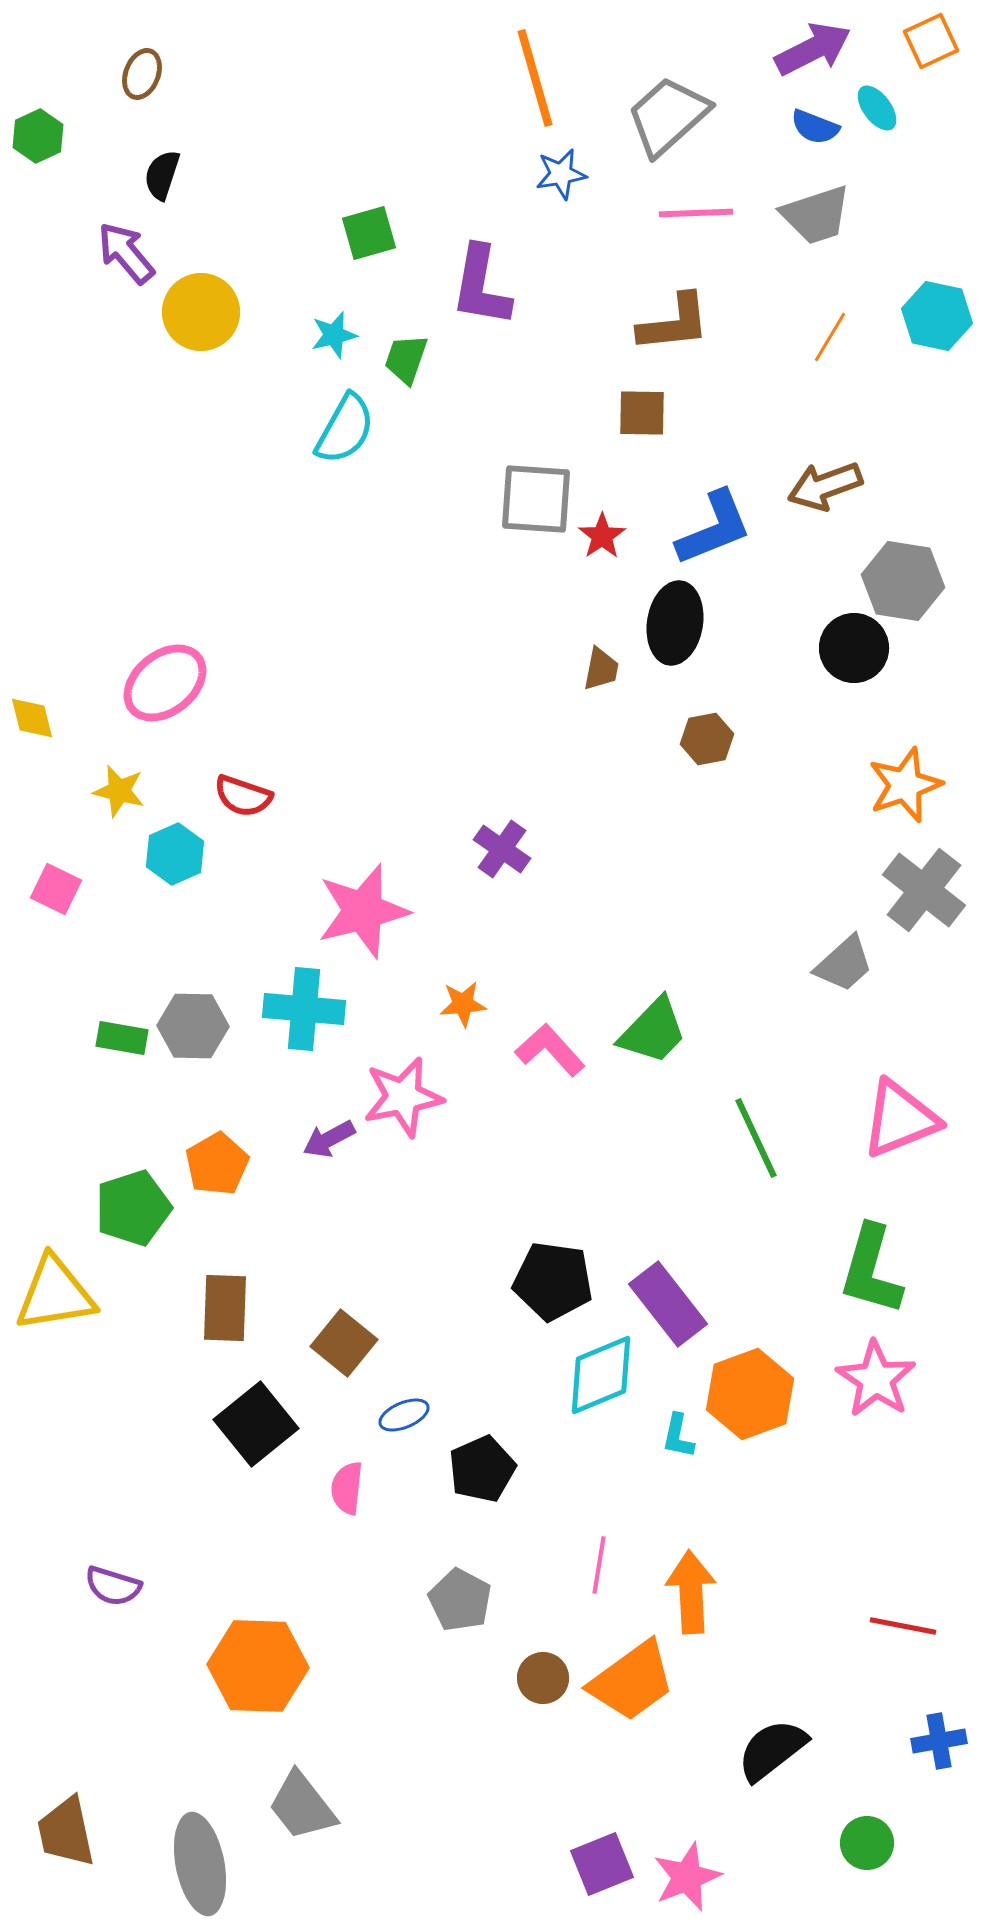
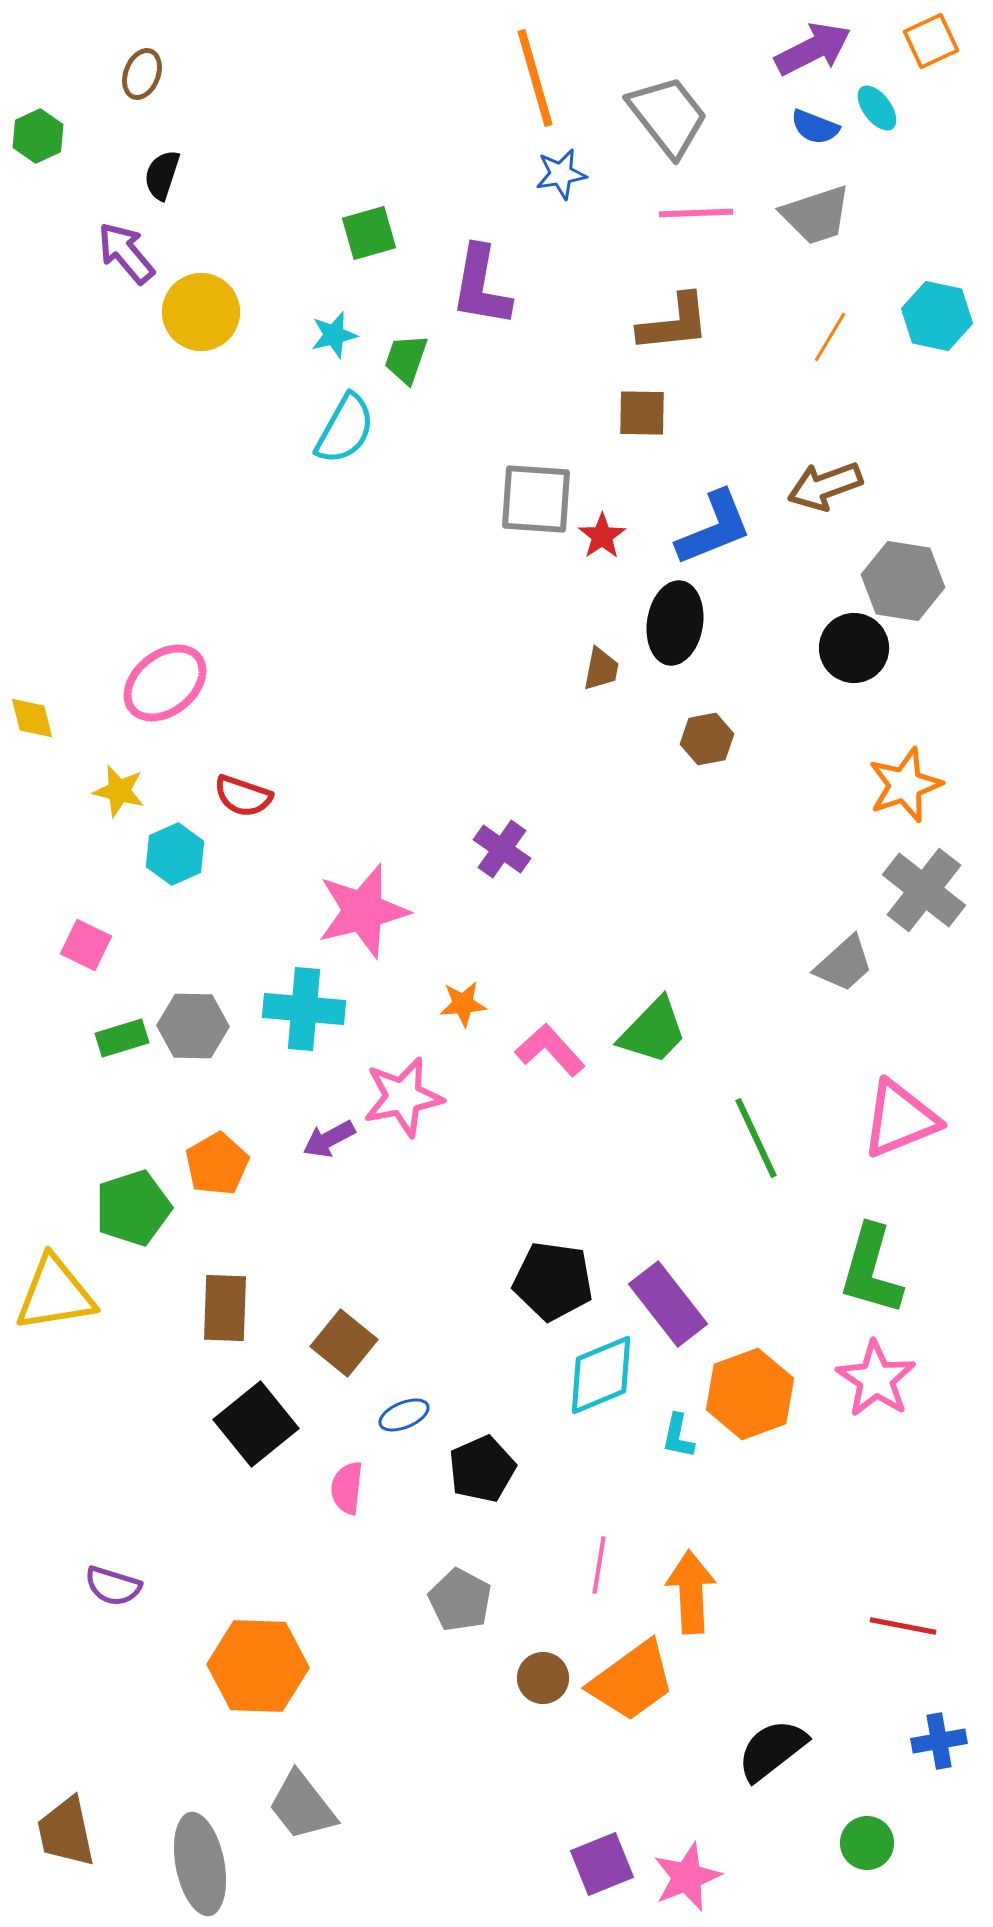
gray trapezoid at (668, 116): rotated 94 degrees clockwise
pink square at (56, 889): moved 30 px right, 56 px down
green rectangle at (122, 1038): rotated 27 degrees counterclockwise
